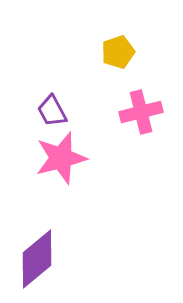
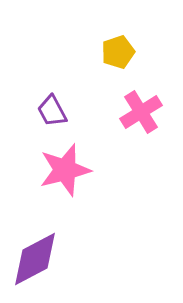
pink cross: rotated 18 degrees counterclockwise
pink star: moved 4 px right, 12 px down
purple diamond: moved 2 px left; rotated 12 degrees clockwise
